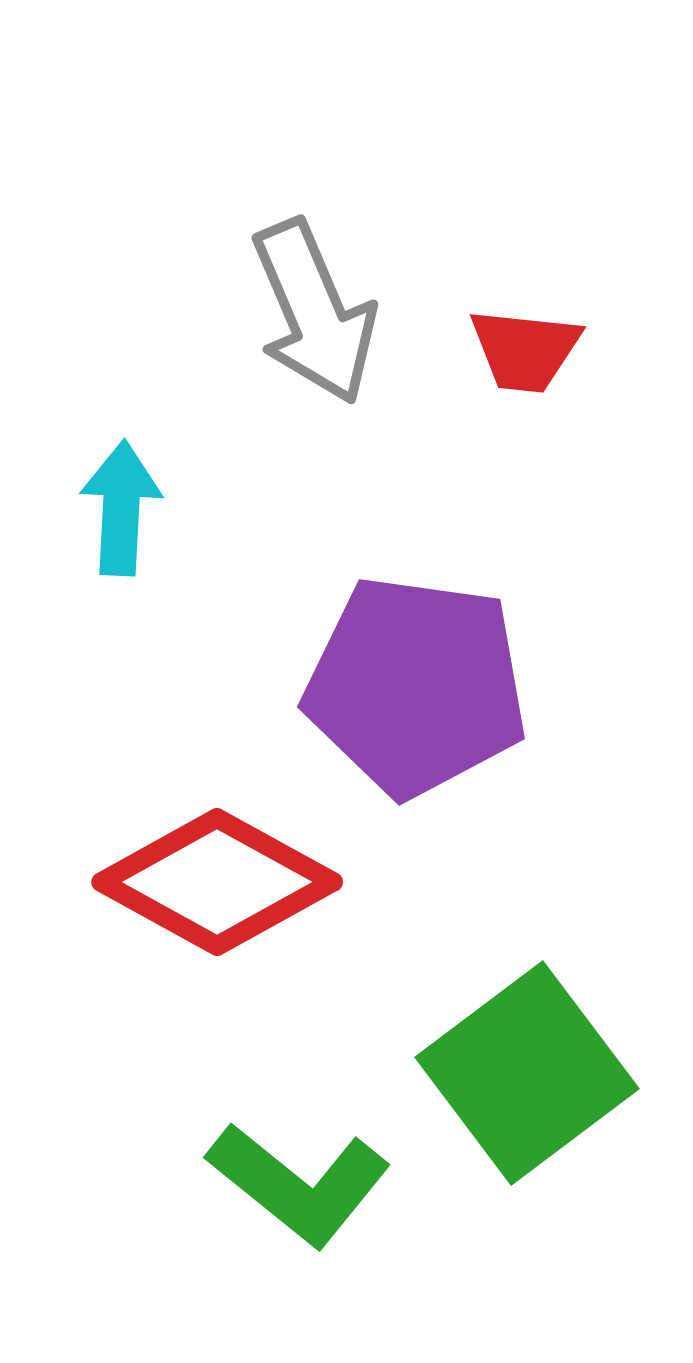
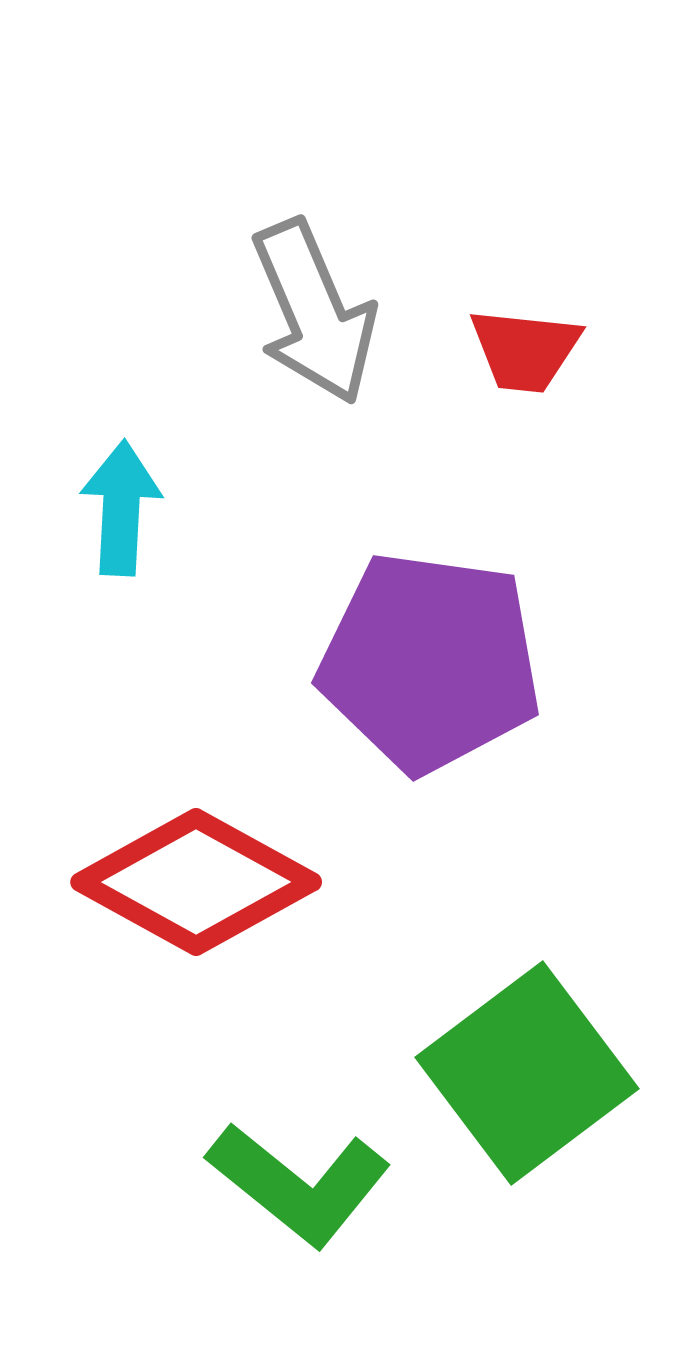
purple pentagon: moved 14 px right, 24 px up
red diamond: moved 21 px left
